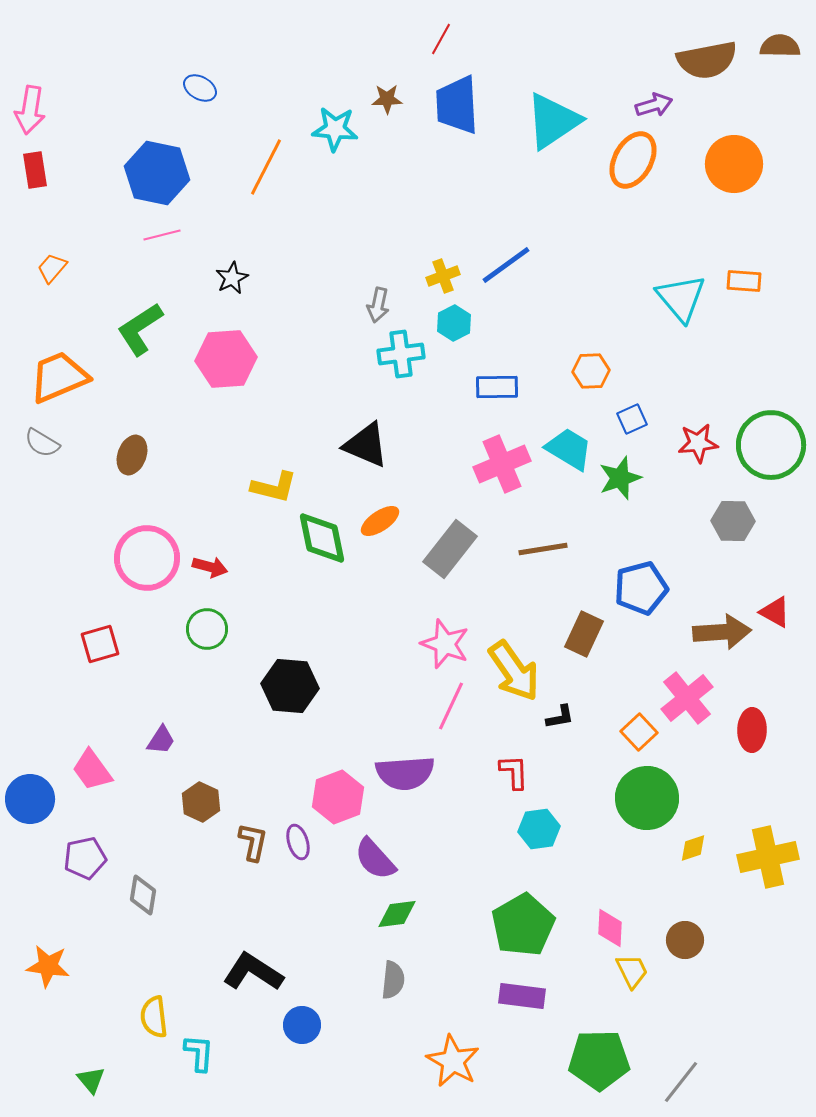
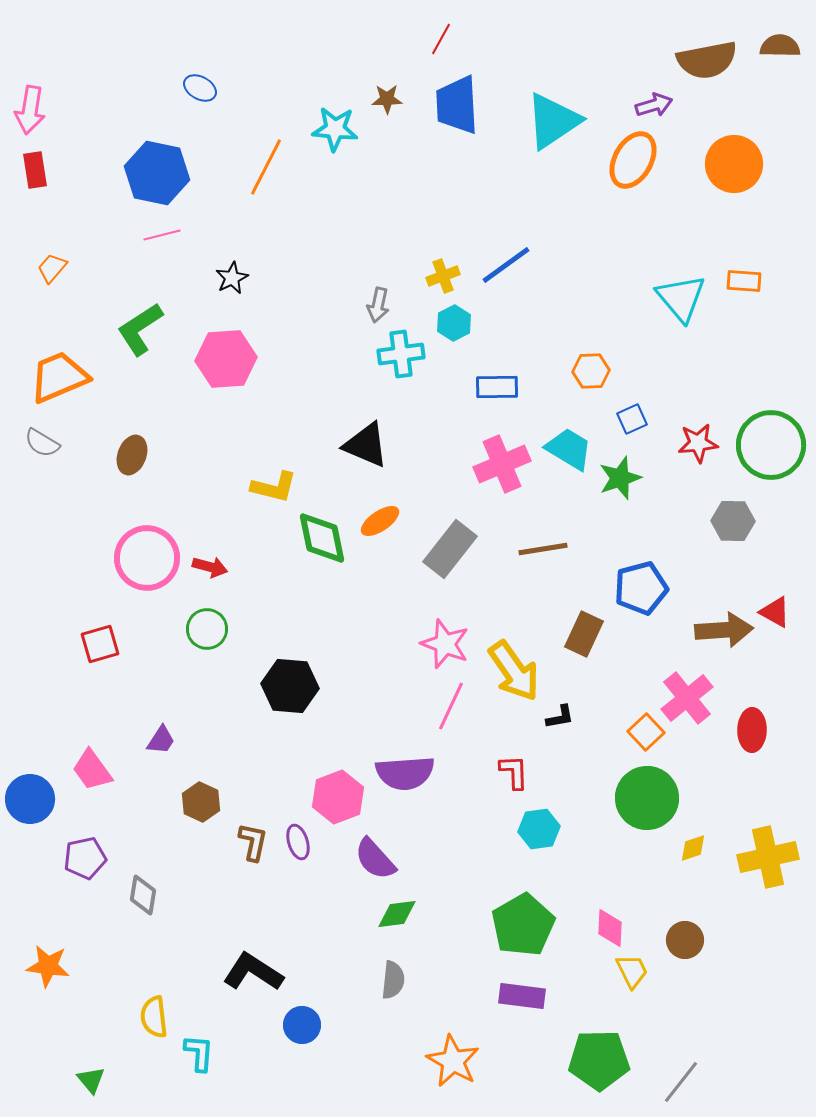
brown arrow at (722, 632): moved 2 px right, 2 px up
orange square at (639, 732): moved 7 px right
